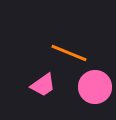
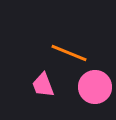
pink trapezoid: rotated 104 degrees clockwise
